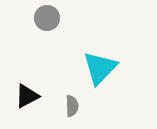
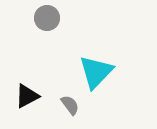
cyan triangle: moved 4 px left, 4 px down
gray semicircle: moved 2 px left, 1 px up; rotated 35 degrees counterclockwise
